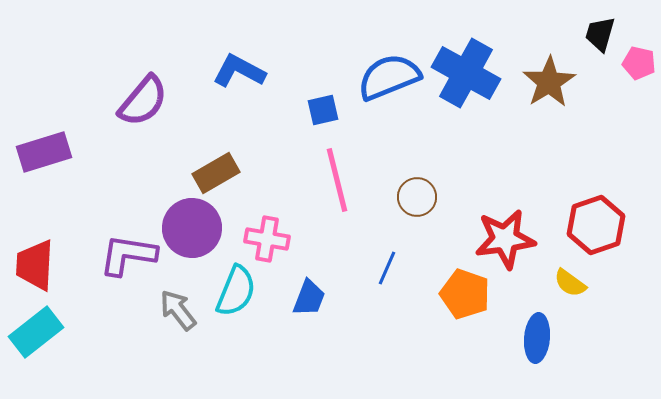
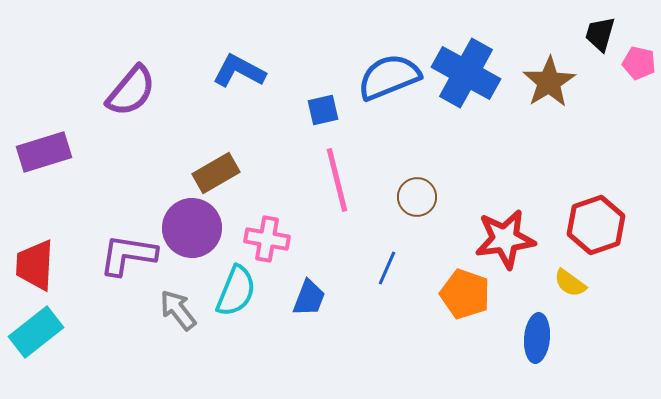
purple semicircle: moved 12 px left, 10 px up
